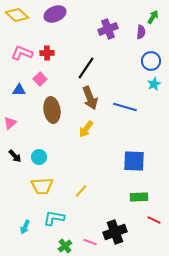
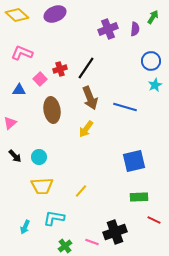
purple semicircle: moved 6 px left, 3 px up
red cross: moved 13 px right, 16 px down; rotated 16 degrees counterclockwise
cyan star: moved 1 px right, 1 px down
blue square: rotated 15 degrees counterclockwise
pink line: moved 2 px right
